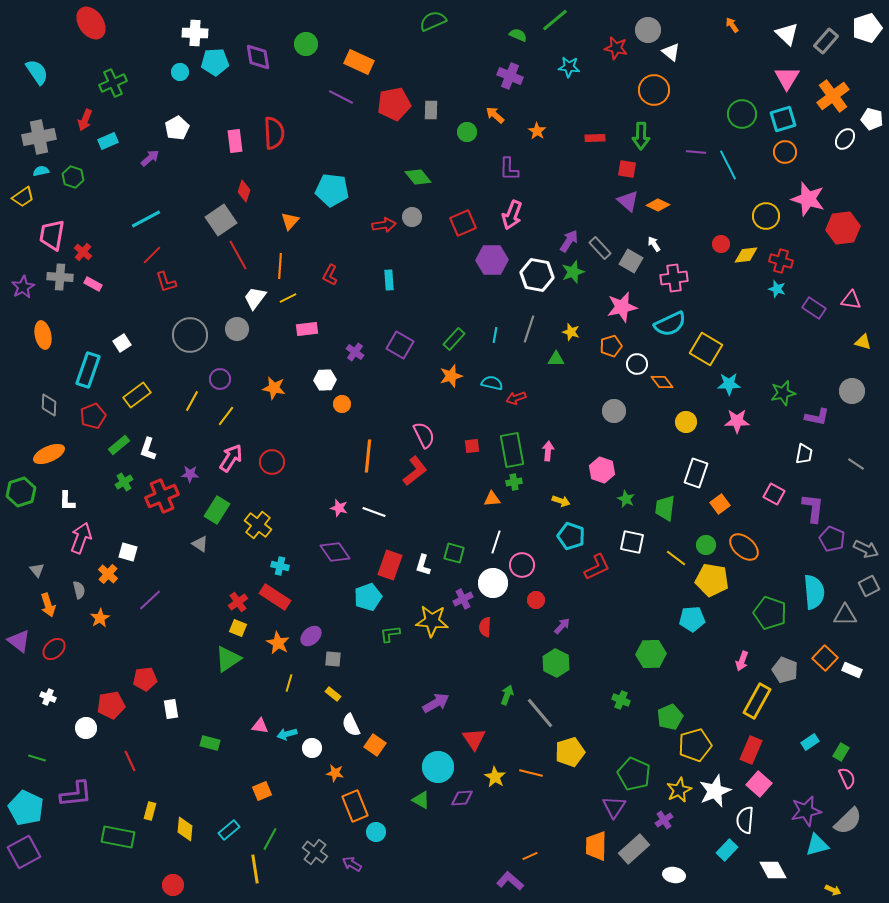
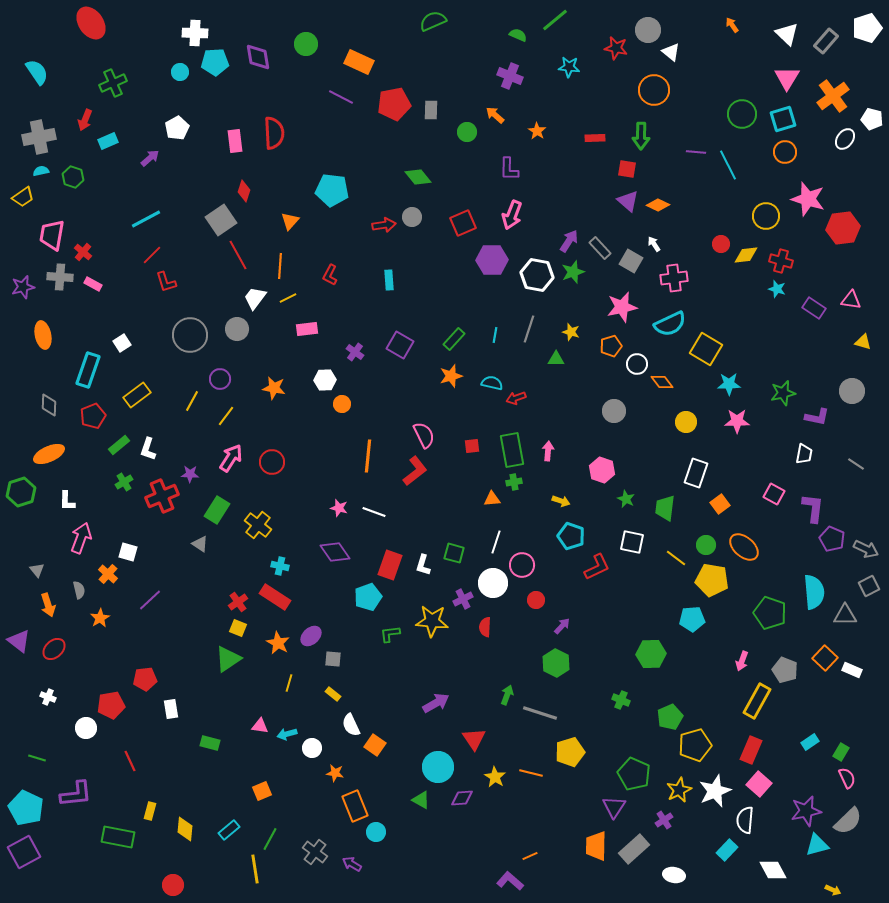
purple star at (23, 287): rotated 15 degrees clockwise
gray line at (540, 713): rotated 32 degrees counterclockwise
